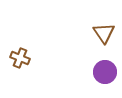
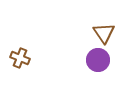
purple circle: moved 7 px left, 12 px up
